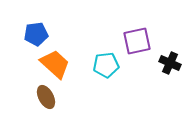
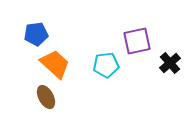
black cross: rotated 25 degrees clockwise
